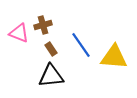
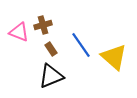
pink triangle: moved 1 px up
yellow triangle: rotated 36 degrees clockwise
black triangle: rotated 16 degrees counterclockwise
